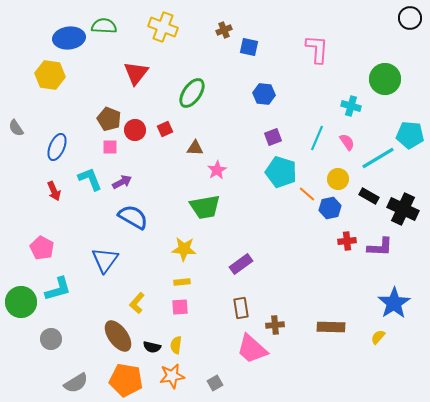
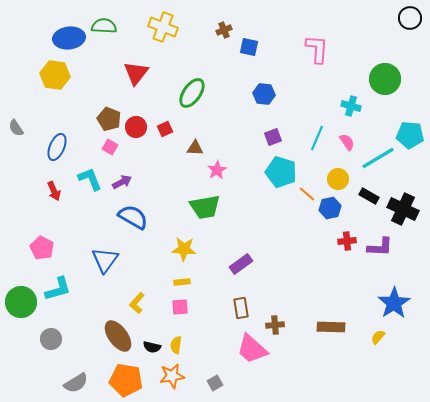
yellow hexagon at (50, 75): moved 5 px right
red circle at (135, 130): moved 1 px right, 3 px up
pink square at (110, 147): rotated 28 degrees clockwise
